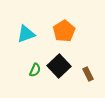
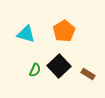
cyan triangle: rotated 36 degrees clockwise
brown rectangle: rotated 32 degrees counterclockwise
